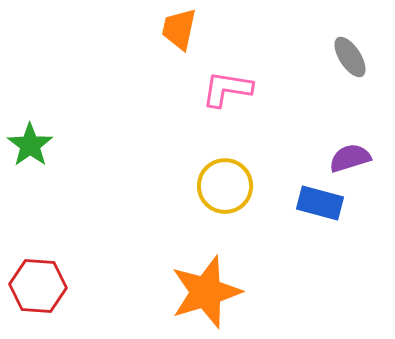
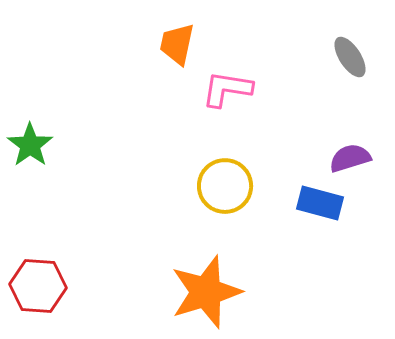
orange trapezoid: moved 2 px left, 15 px down
